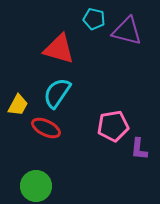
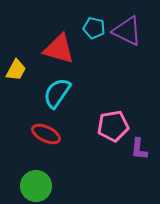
cyan pentagon: moved 9 px down
purple triangle: rotated 12 degrees clockwise
yellow trapezoid: moved 2 px left, 35 px up
red ellipse: moved 6 px down
